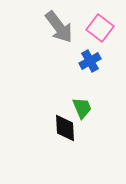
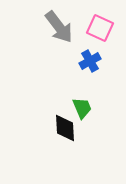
pink square: rotated 12 degrees counterclockwise
